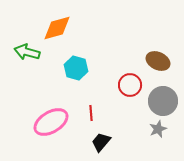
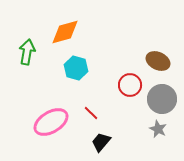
orange diamond: moved 8 px right, 4 px down
green arrow: rotated 85 degrees clockwise
gray circle: moved 1 px left, 2 px up
red line: rotated 42 degrees counterclockwise
gray star: rotated 24 degrees counterclockwise
